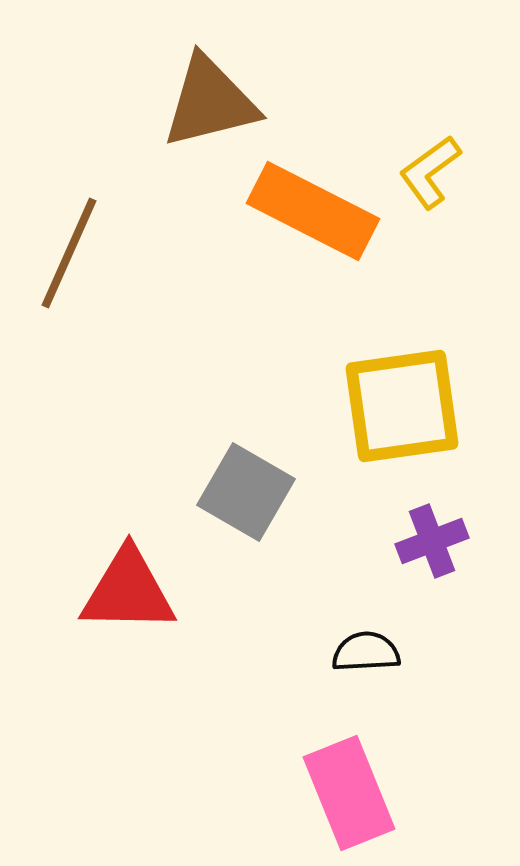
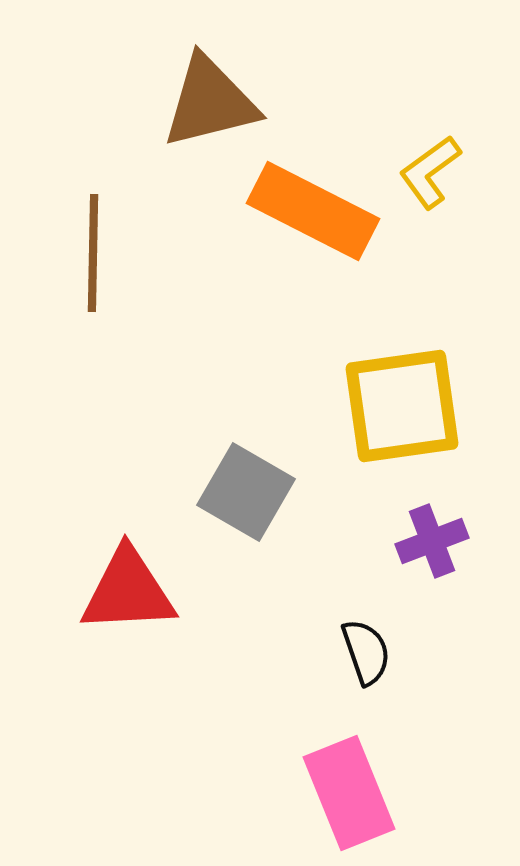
brown line: moved 24 px right; rotated 23 degrees counterclockwise
red triangle: rotated 4 degrees counterclockwise
black semicircle: rotated 74 degrees clockwise
